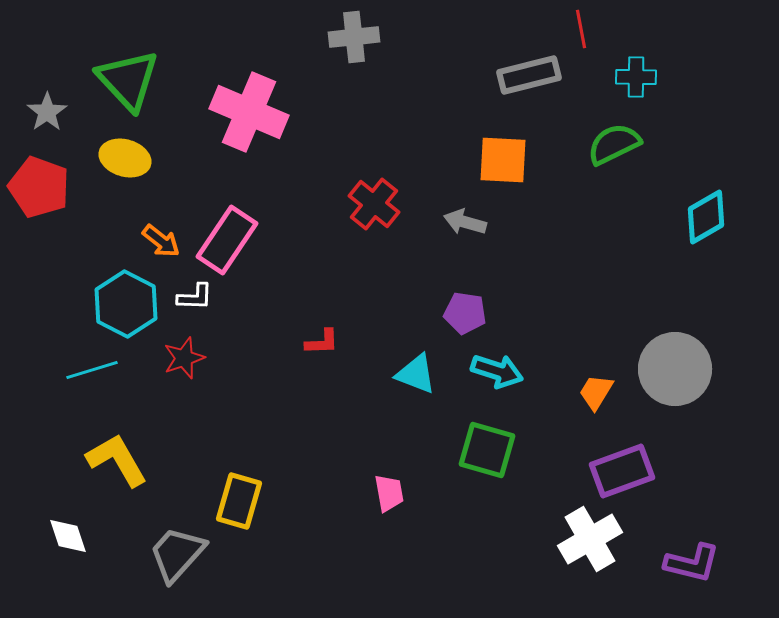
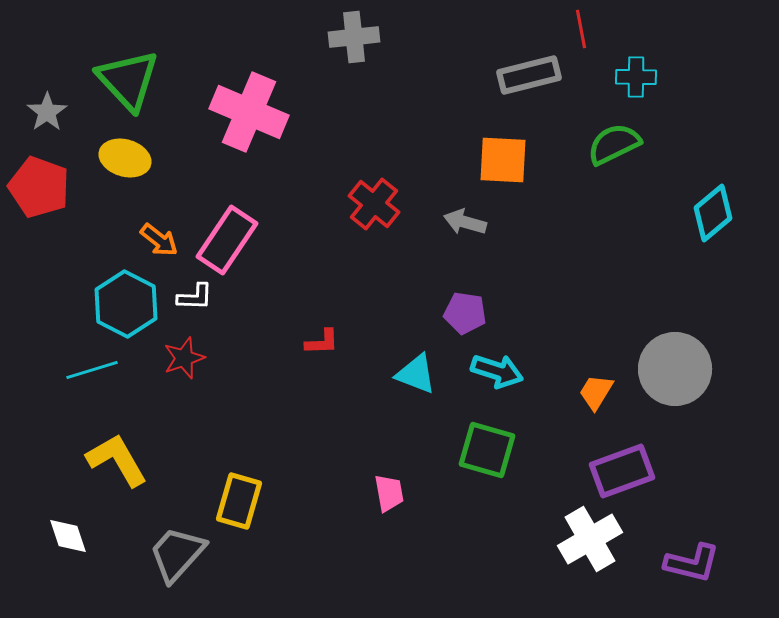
cyan diamond: moved 7 px right, 4 px up; rotated 10 degrees counterclockwise
orange arrow: moved 2 px left, 1 px up
